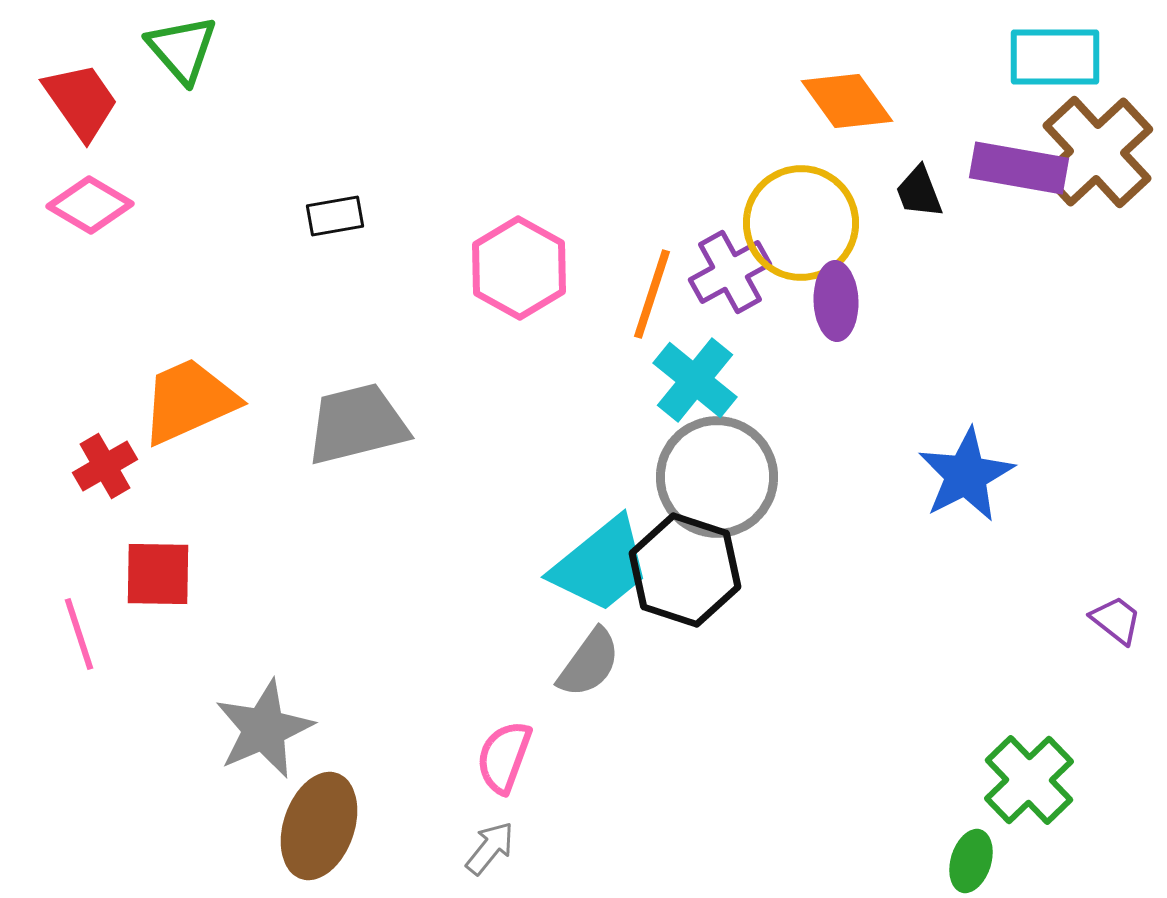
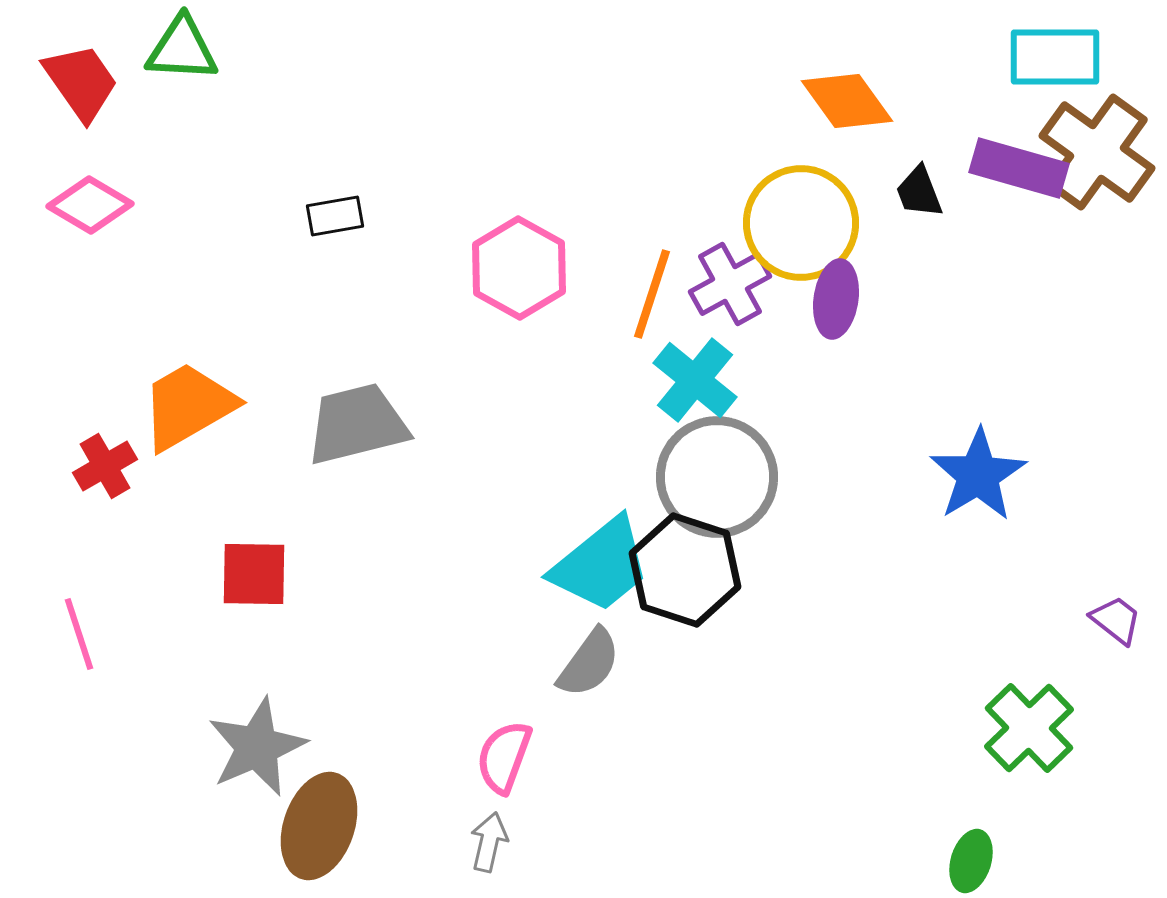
green triangle: rotated 46 degrees counterclockwise
red trapezoid: moved 19 px up
brown cross: rotated 11 degrees counterclockwise
purple rectangle: rotated 6 degrees clockwise
purple cross: moved 12 px down
purple ellipse: moved 2 px up; rotated 10 degrees clockwise
orange trapezoid: moved 1 px left, 5 px down; rotated 6 degrees counterclockwise
blue star: moved 12 px right; rotated 4 degrees counterclockwise
red square: moved 96 px right
gray star: moved 7 px left, 18 px down
green cross: moved 52 px up
gray arrow: moved 1 px left, 6 px up; rotated 26 degrees counterclockwise
